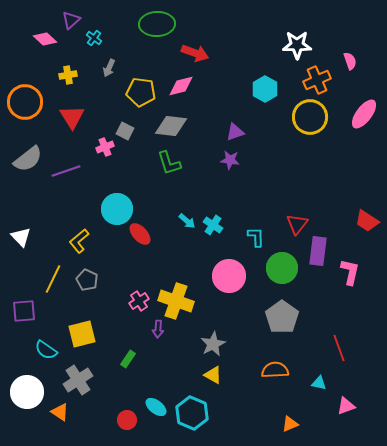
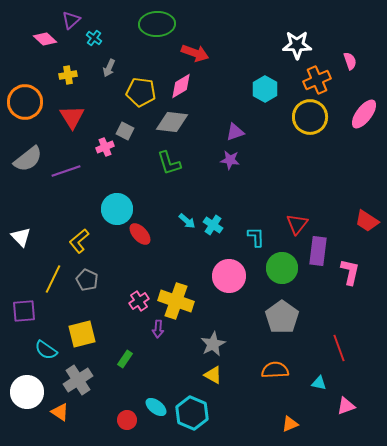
pink diamond at (181, 86): rotated 16 degrees counterclockwise
gray diamond at (171, 126): moved 1 px right, 4 px up
green rectangle at (128, 359): moved 3 px left
